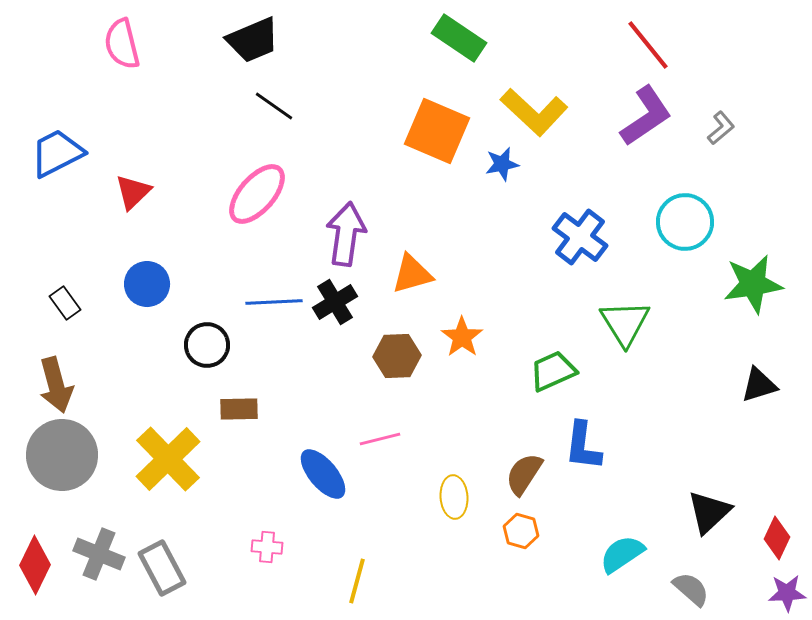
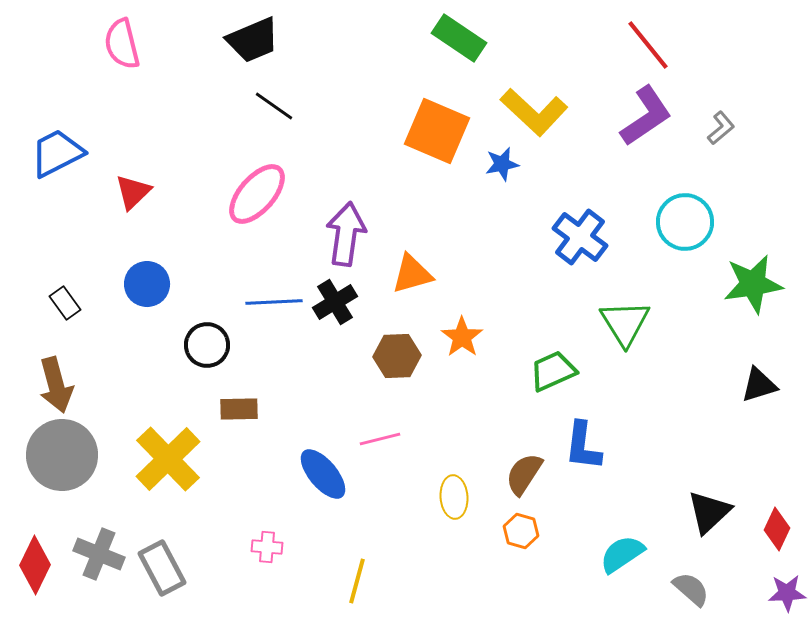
red diamond at (777, 538): moved 9 px up
